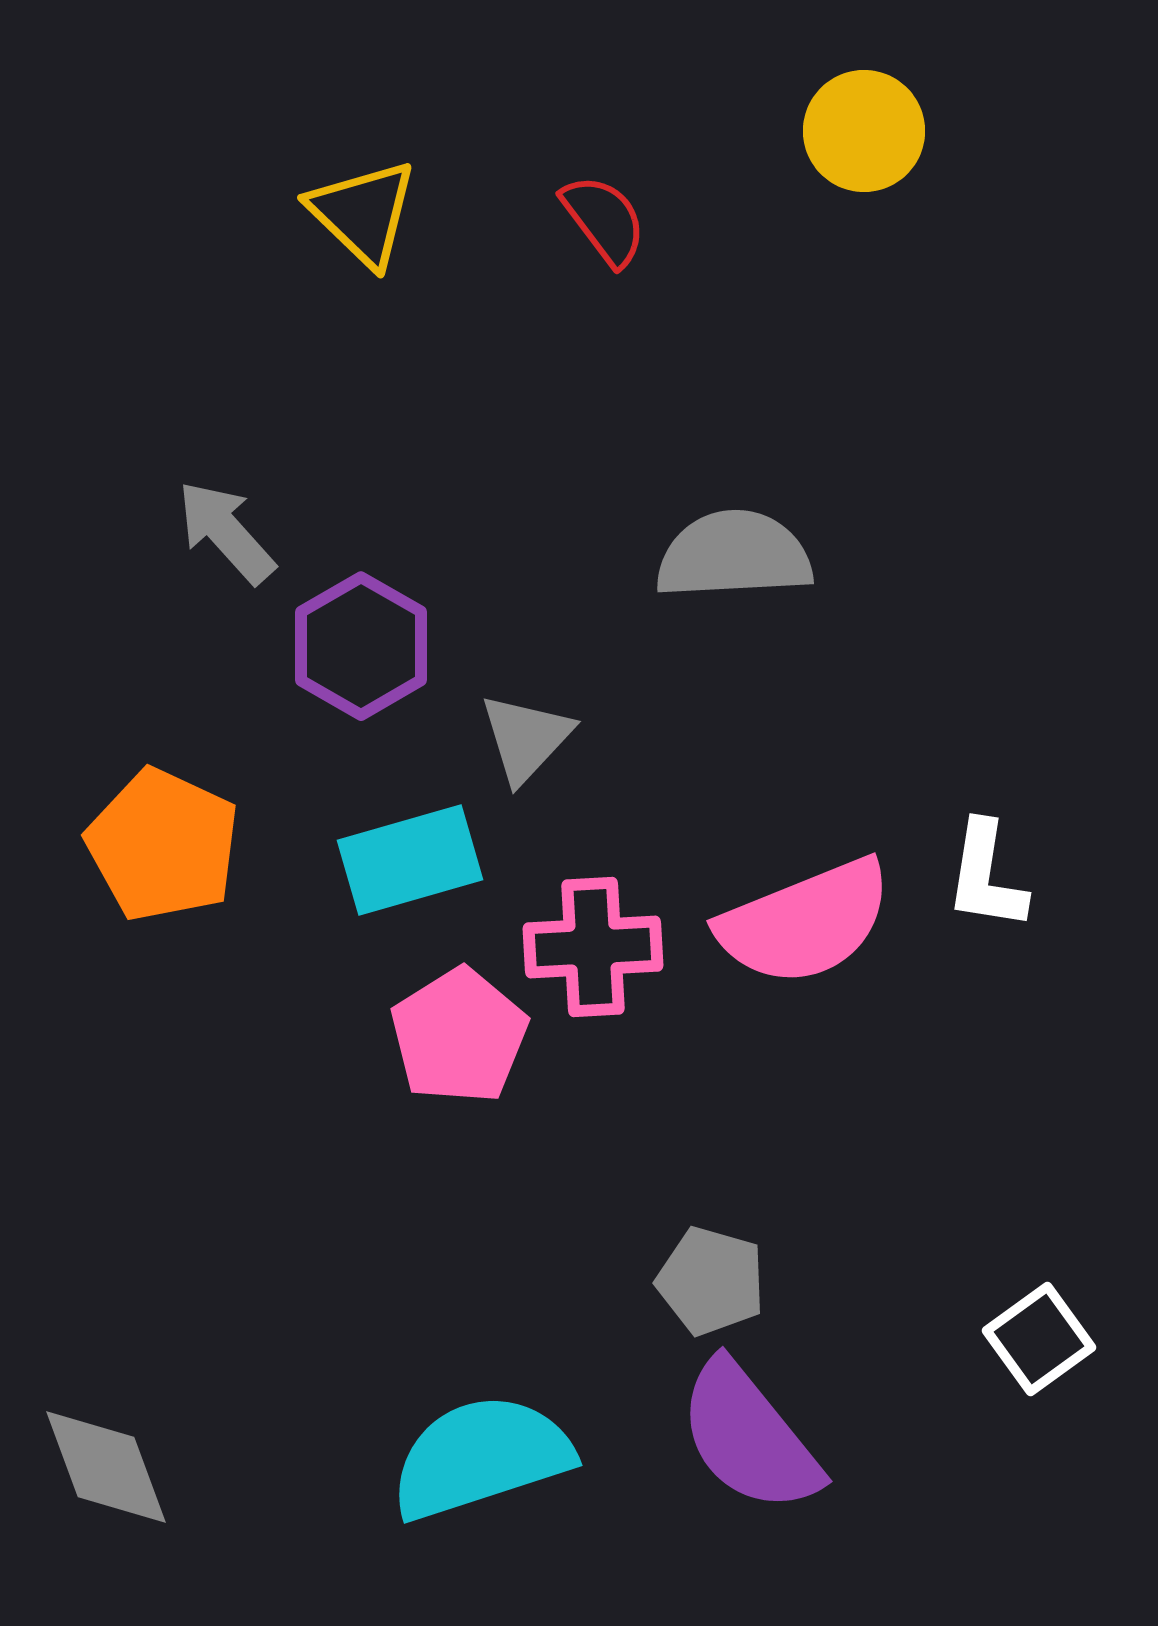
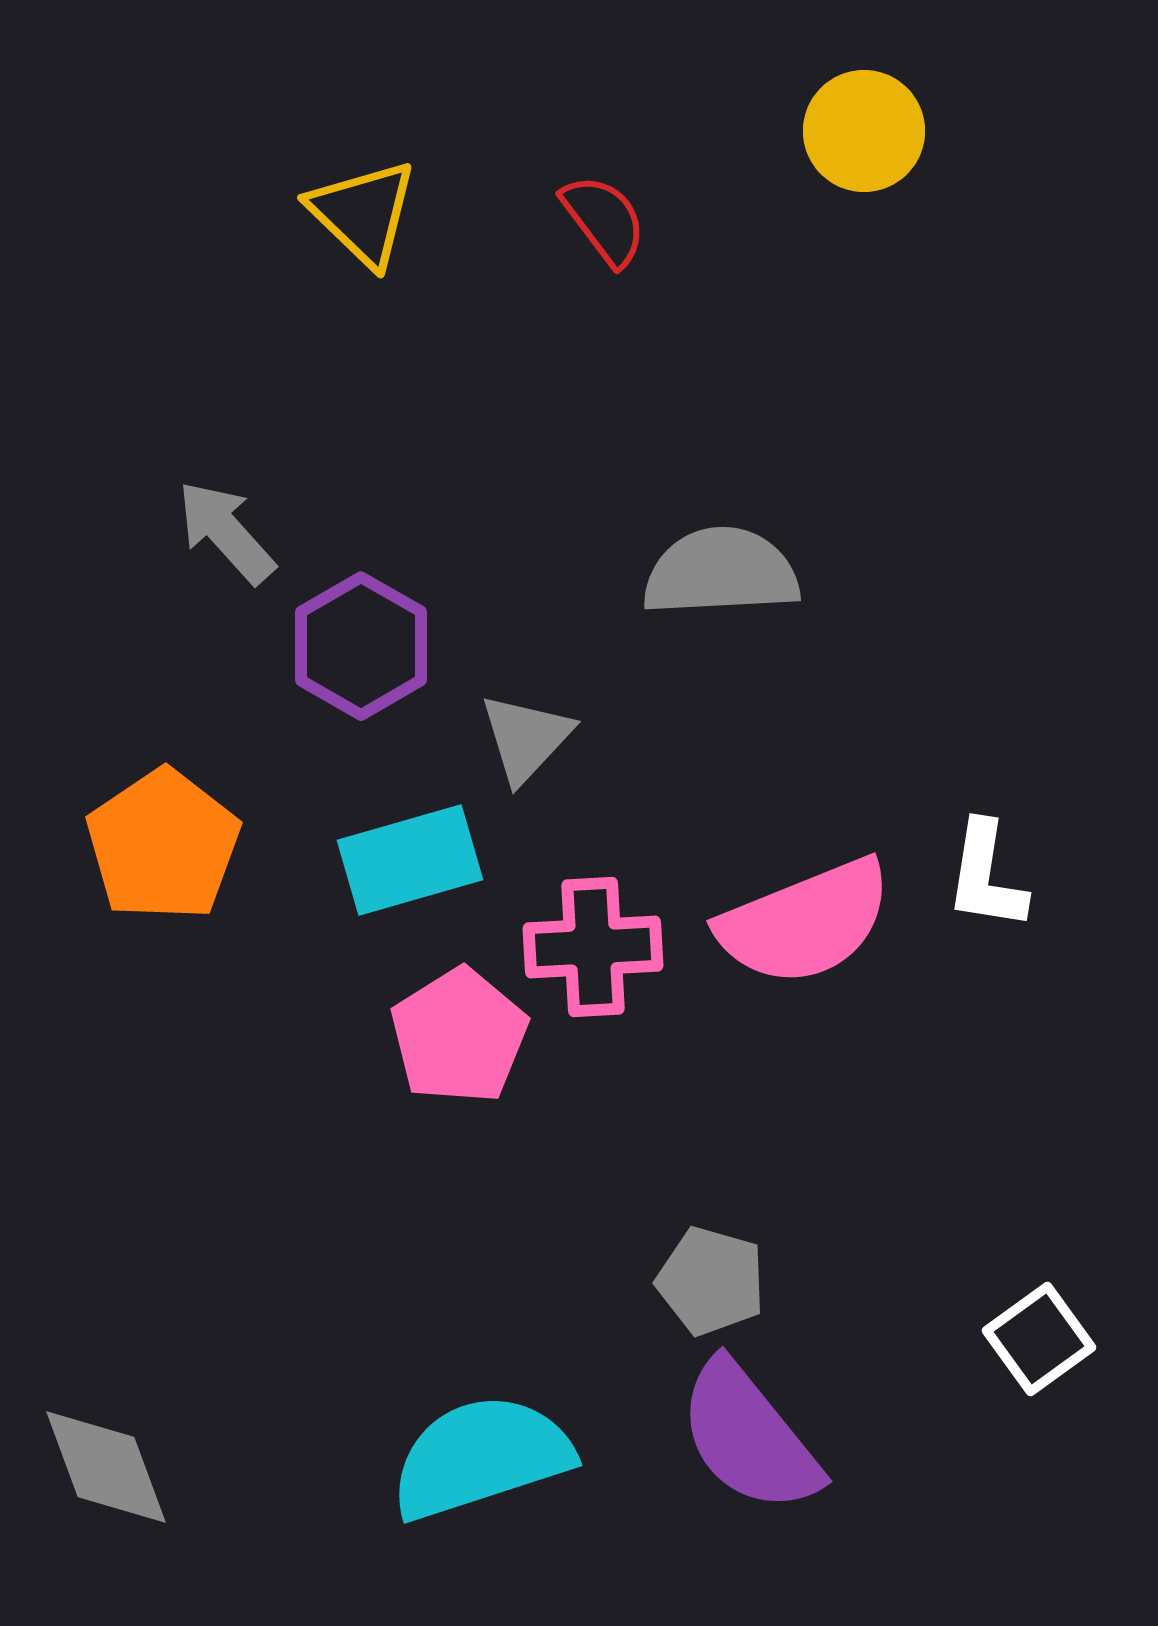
gray semicircle: moved 13 px left, 17 px down
orange pentagon: rotated 13 degrees clockwise
